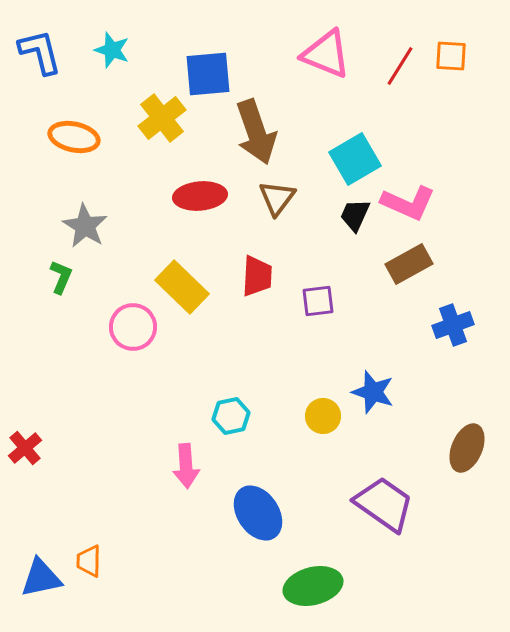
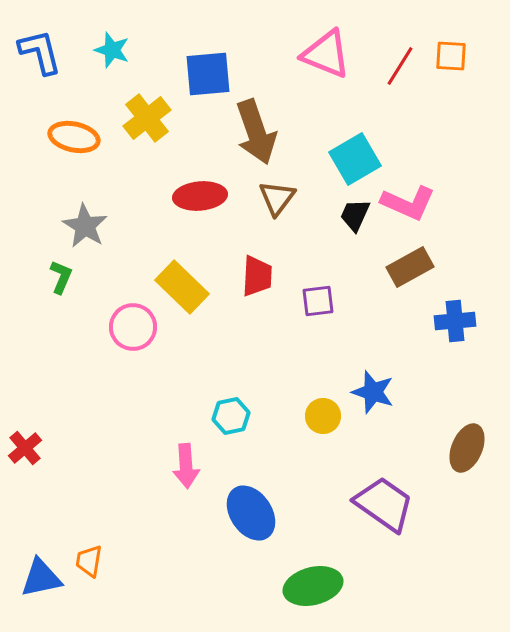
yellow cross: moved 15 px left
brown rectangle: moved 1 px right, 3 px down
blue cross: moved 2 px right, 4 px up; rotated 15 degrees clockwise
blue ellipse: moved 7 px left
orange trapezoid: rotated 8 degrees clockwise
